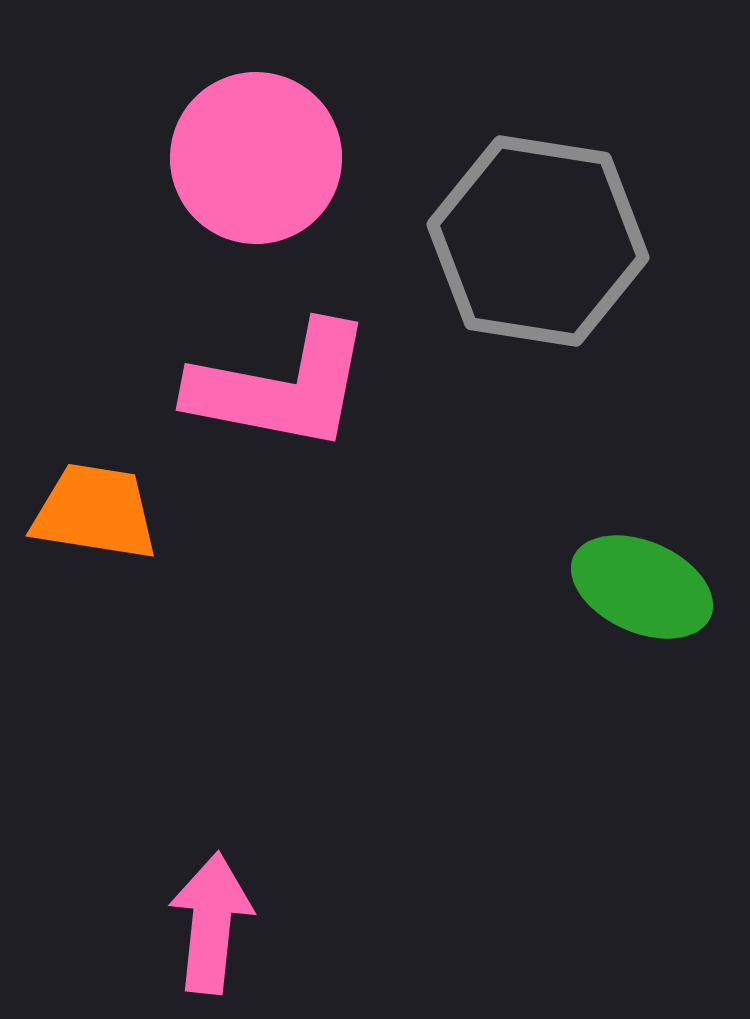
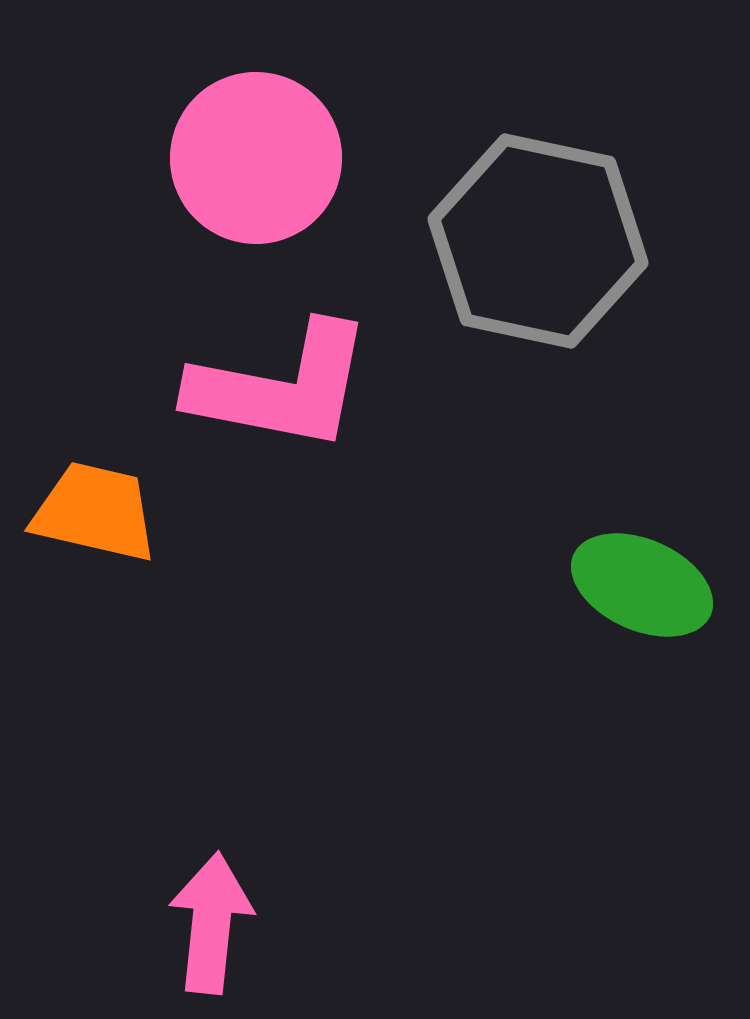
gray hexagon: rotated 3 degrees clockwise
orange trapezoid: rotated 4 degrees clockwise
green ellipse: moved 2 px up
